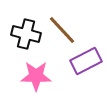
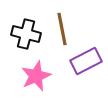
brown line: moved 1 px up; rotated 32 degrees clockwise
pink star: rotated 24 degrees counterclockwise
